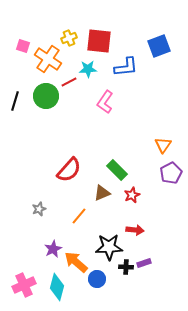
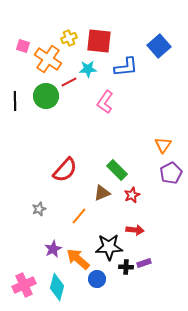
blue square: rotated 20 degrees counterclockwise
black line: rotated 18 degrees counterclockwise
red semicircle: moved 4 px left
orange arrow: moved 2 px right, 3 px up
